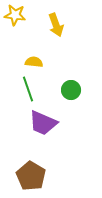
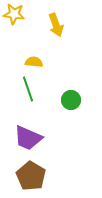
yellow star: moved 1 px left, 1 px up
green circle: moved 10 px down
purple trapezoid: moved 15 px left, 15 px down
